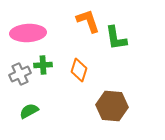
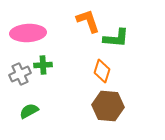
green L-shape: rotated 76 degrees counterclockwise
orange diamond: moved 23 px right, 1 px down
brown hexagon: moved 4 px left
